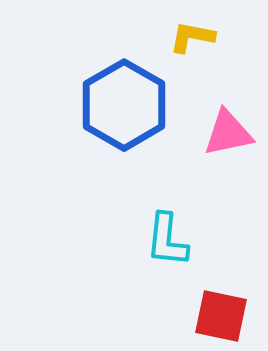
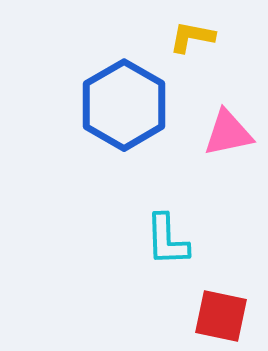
cyan L-shape: rotated 8 degrees counterclockwise
